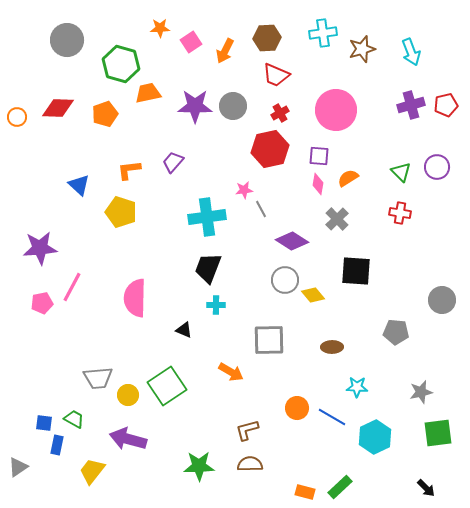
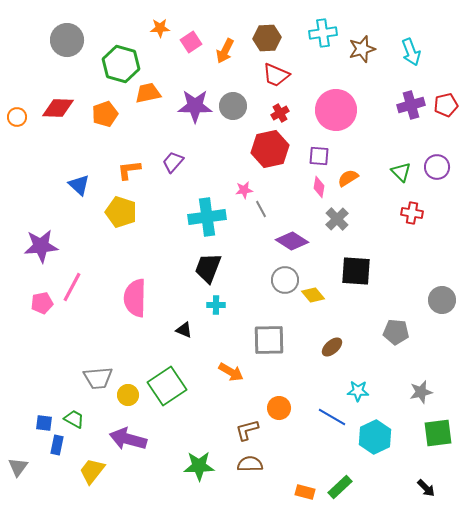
pink diamond at (318, 184): moved 1 px right, 3 px down
red cross at (400, 213): moved 12 px right
purple star at (40, 248): moved 1 px right, 2 px up
brown ellipse at (332, 347): rotated 40 degrees counterclockwise
cyan star at (357, 387): moved 1 px right, 4 px down
orange circle at (297, 408): moved 18 px left
gray triangle at (18, 467): rotated 20 degrees counterclockwise
